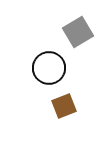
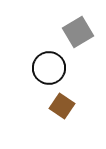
brown square: moved 2 px left; rotated 35 degrees counterclockwise
